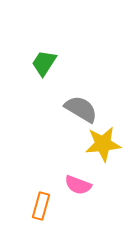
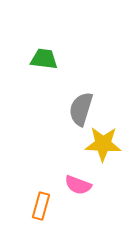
green trapezoid: moved 4 px up; rotated 64 degrees clockwise
gray semicircle: rotated 104 degrees counterclockwise
yellow star: rotated 9 degrees clockwise
